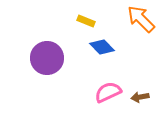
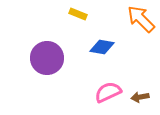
yellow rectangle: moved 8 px left, 7 px up
blue diamond: rotated 35 degrees counterclockwise
